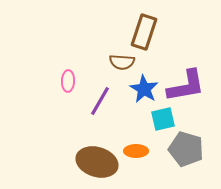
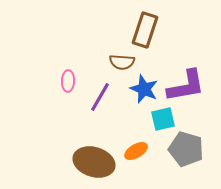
brown rectangle: moved 1 px right, 2 px up
blue star: rotated 8 degrees counterclockwise
purple line: moved 4 px up
orange ellipse: rotated 30 degrees counterclockwise
brown ellipse: moved 3 px left
